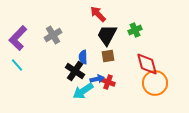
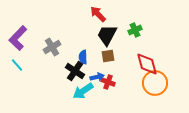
gray cross: moved 1 px left, 12 px down
blue arrow: moved 2 px up
